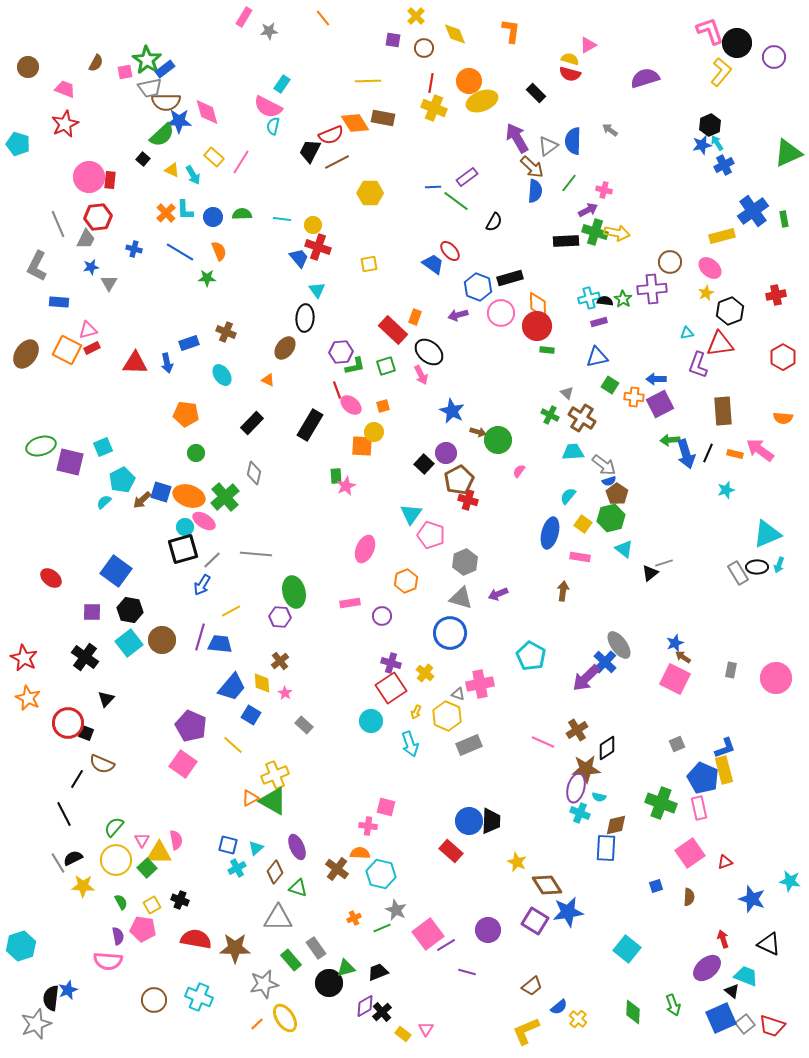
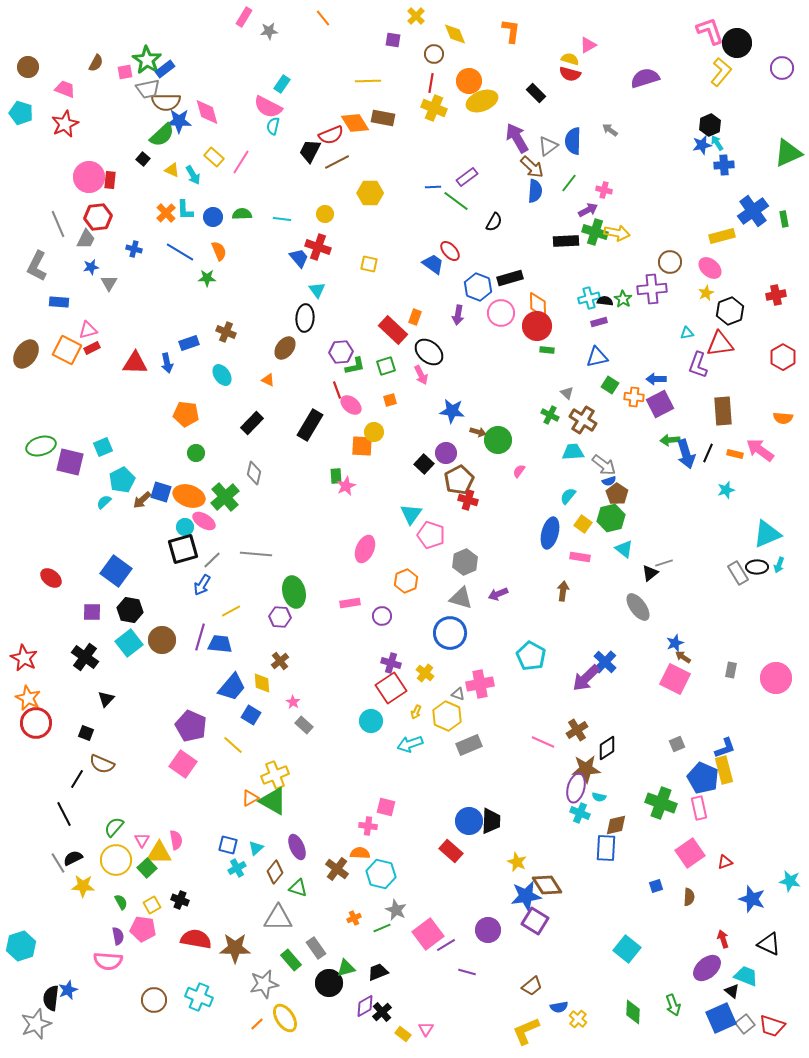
brown circle at (424, 48): moved 10 px right, 6 px down
purple circle at (774, 57): moved 8 px right, 11 px down
gray trapezoid at (150, 88): moved 2 px left, 1 px down
cyan pentagon at (18, 144): moved 3 px right, 31 px up
blue cross at (724, 165): rotated 24 degrees clockwise
yellow circle at (313, 225): moved 12 px right, 11 px up
yellow square at (369, 264): rotated 24 degrees clockwise
purple arrow at (458, 315): rotated 66 degrees counterclockwise
orange square at (383, 406): moved 7 px right, 6 px up
blue star at (452, 411): rotated 20 degrees counterclockwise
brown cross at (582, 418): moved 1 px right, 2 px down
gray ellipse at (619, 645): moved 19 px right, 38 px up
pink star at (285, 693): moved 8 px right, 9 px down
red circle at (68, 723): moved 32 px left
cyan arrow at (410, 744): rotated 90 degrees clockwise
blue star at (568, 912): moved 42 px left, 16 px up
blue semicircle at (559, 1007): rotated 30 degrees clockwise
